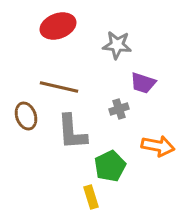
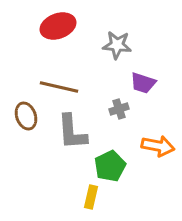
yellow rectangle: rotated 30 degrees clockwise
